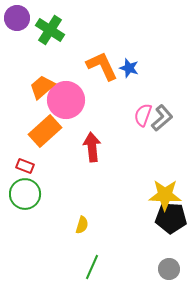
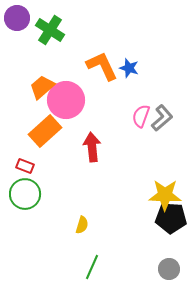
pink semicircle: moved 2 px left, 1 px down
